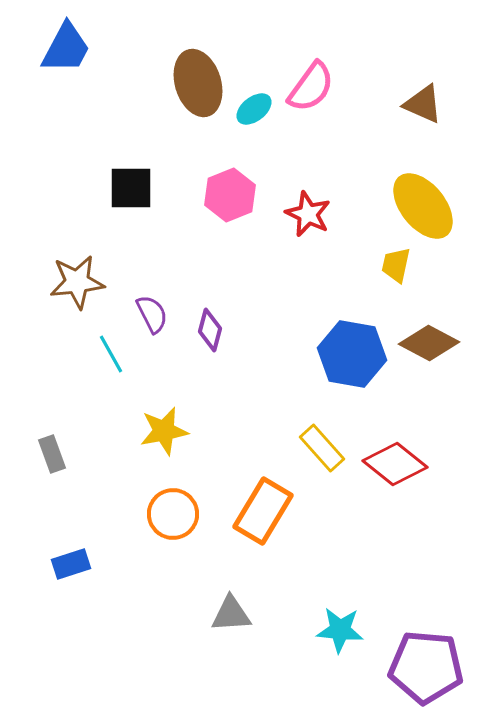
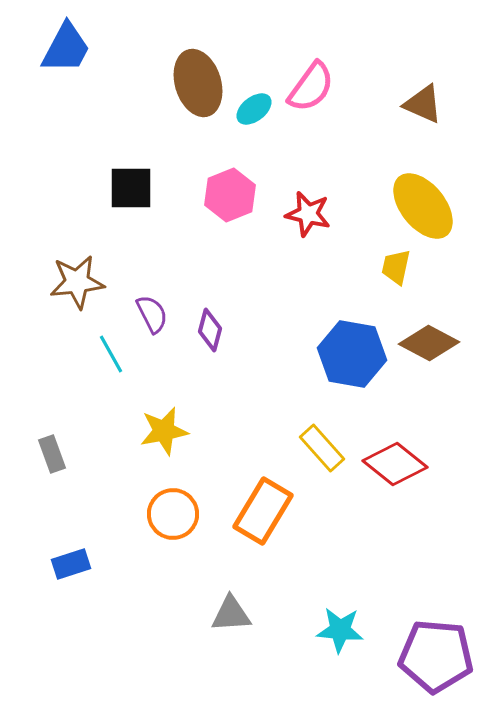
red star: rotated 12 degrees counterclockwise
yellow trapezoid: moved 2 px down
purple pentagon: moved 10 px right, 11 px up
